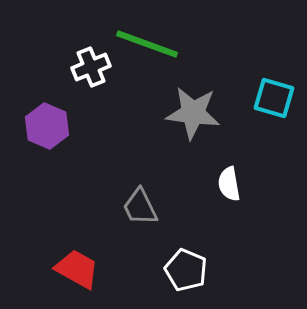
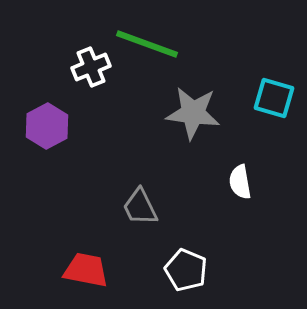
purple hexagon: rotated 9 degrees clockwise
white semicircle: moved 11 px right, 2 px up
red trapezoid: moved 9 px right, 1 px down; rotated 18 degrees counterclockwise
